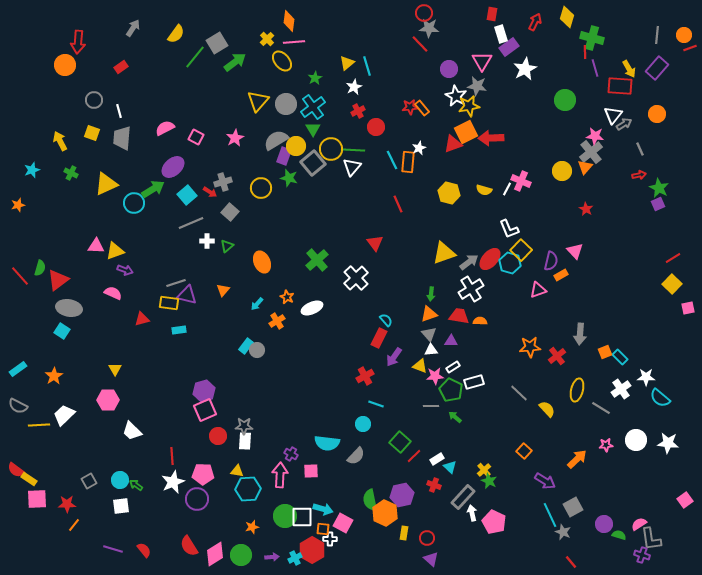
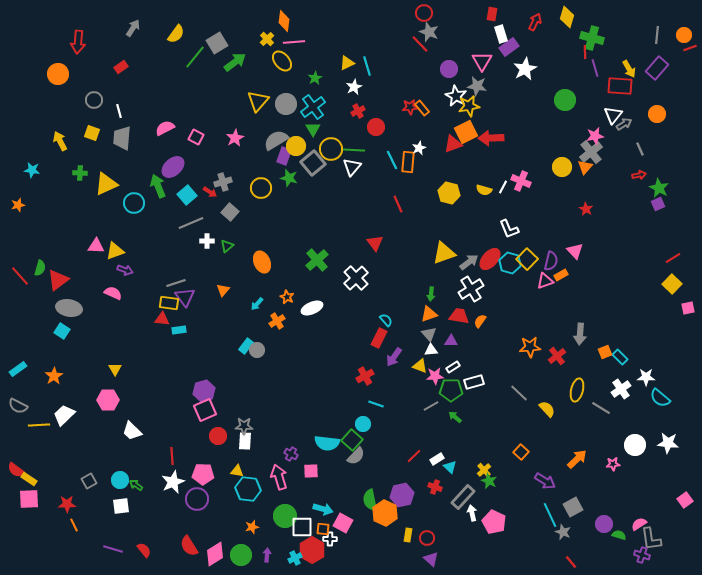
orange diamond at (289, 21): moved 5 px left
gray star at (429, 28): moved 4 px down; rotated 18 degrees clockwise
yellow triangle at (347, 63): rotated 14 degrees clockwise
orange circle at (65, 65): moved 7 px left, 9 px down
pink star at (595, 136): rotated 18 degrees counterclockwise
cyan star at (32, 170): rotated 28 degrees clockwise
yellow circle at (562, 171): moved 4 px up
green cross at (71, 173): moved 9 px right; rotated 24 degrees counterclockwise
green arrow at (153, 189): moved 5 px right, 3 px up; rotated 80 degrees counterclockwise
white line at (507, 189): moved 4 px left, 2 px up
yellow square at (521, 250): moved 6 px right, 9 px down
pink triangle at (538, 290): moved 7 px right, 9 px up
purple triangle at (187, 295): moved 2 px left, 2 px down; rotated 40 degrees clockwise
red triangle at (142, 319): moved 20 px right; rotated 21 degrees clockwise
orange semicircle at (480, 321): rotated 56 degrees counterclockwise
green pentagon at (451, 390): rotated 25 degrees counterclockwise
gray line at (431, 406): rotated 28 degrees counterclockwise
white circle at (636, 440): moved 1 px left, 5 px down
green square at (400, 442): moved 48 px left, 2 px up
pink star at (606, 445): moved 7 px right, 19 px down
orange square at (524, 451): moved 3 px left, 1 px down
pink arrow at (280, 475): moved 1 px left, 2 px down; rotated 20 degrees counterclockwise
red cross at (434, 485): moved 1 px right, 2 px down
cyan hexagon at (248, 489): rotated 10 degrees clockwise
pink square at (37, 499): moved 8 px left
white square at (302, 517): moved 10 px down
orange line at (74, 525): rotated 64 degrees counterclockwise
yellow rectangle at (404, 533): moved 4 px right, 2 px down
purple arrow at (272, 557): moved 5 px left, 2 px up; rotated 80 degrees counterclockwise
